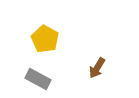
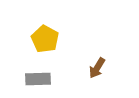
gray rectangle: rotated 30 degrees counterclockwise
